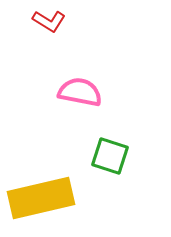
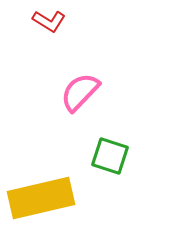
pink semicircle: rotated 57 degrees counterclockwise
